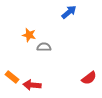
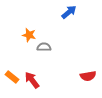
red semicircle: moved 1 px left, 2 px up; rotated 28 degrees clockwise
red arrow: moved 5 px up; rotated 48 degrees clockwise
